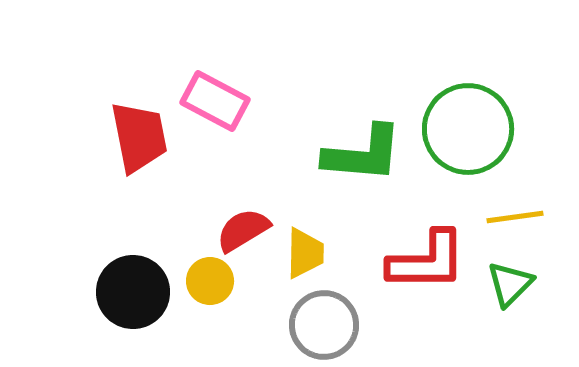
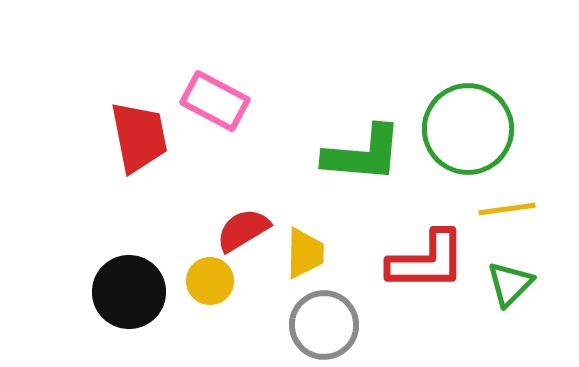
yellow line: moved 8 px left, 8 px up
black circle: moved 4 px left
